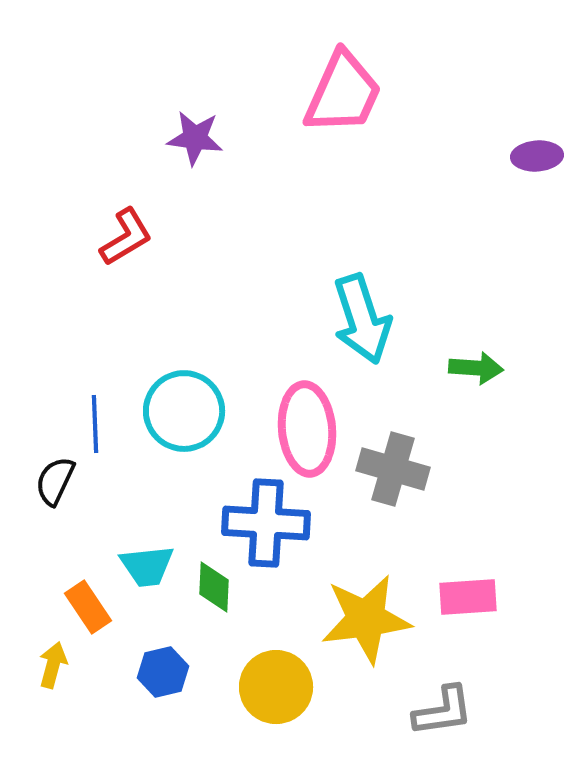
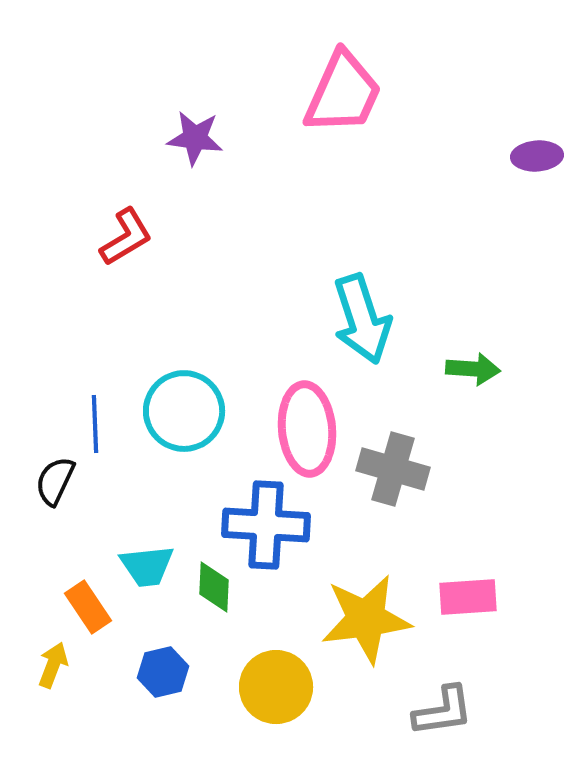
green arrow: moved 3 px left, 1 px down
blue cross: moved 2 px down
yellow arrow: rotated 6 degrees clockwise
